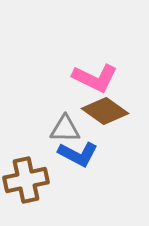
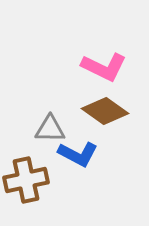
pink L-shape: moved 9 px right, 11 px up
gray triangle: moved 15 px left
